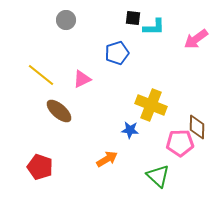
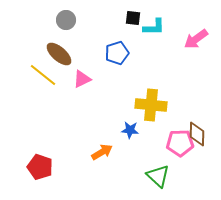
yellow line: moved 2 px right
yellow cross: rotated 16 degrees counterclockwise
brown ellipse: moved 57 px up
brown diamond: moved 7 px down
orange arrow: moved 5 px left, 7 px up
